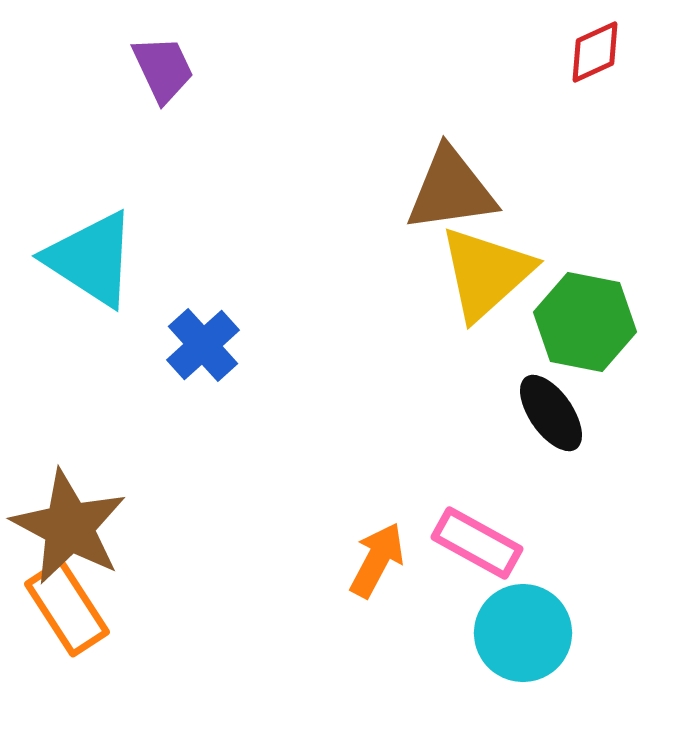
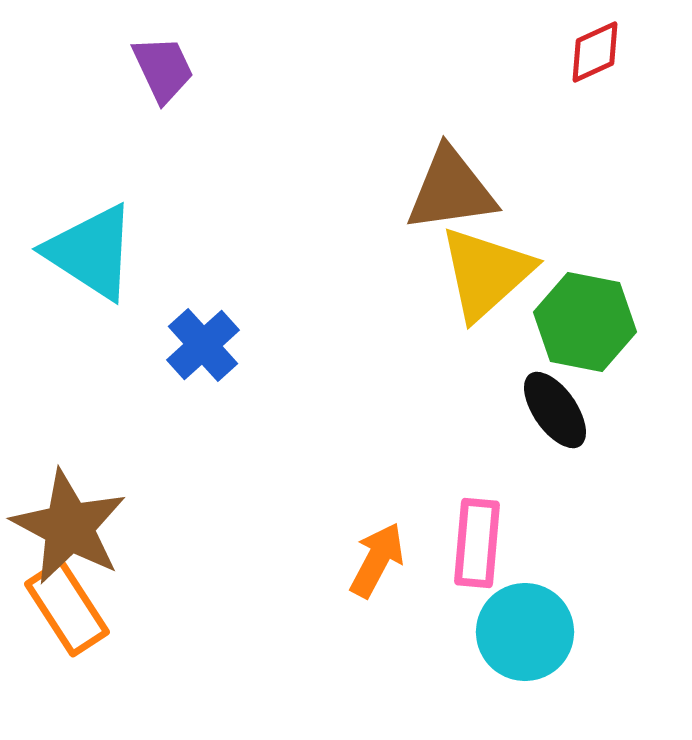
cyan triangle: moved 7 px up
black ellipse: moved 4 px right, 3 px up
pink rectangle: rotated 66 degrees clockwise
cyan circle: moved 2 px right, 1 px up
